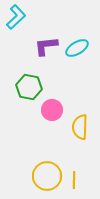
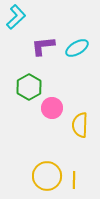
purple L-shape: moved 3 px left
green hexagon: rotated 20 degrees clockwise
pink circle: moved 2 px up
yellow semicircle: moved 2 px up
